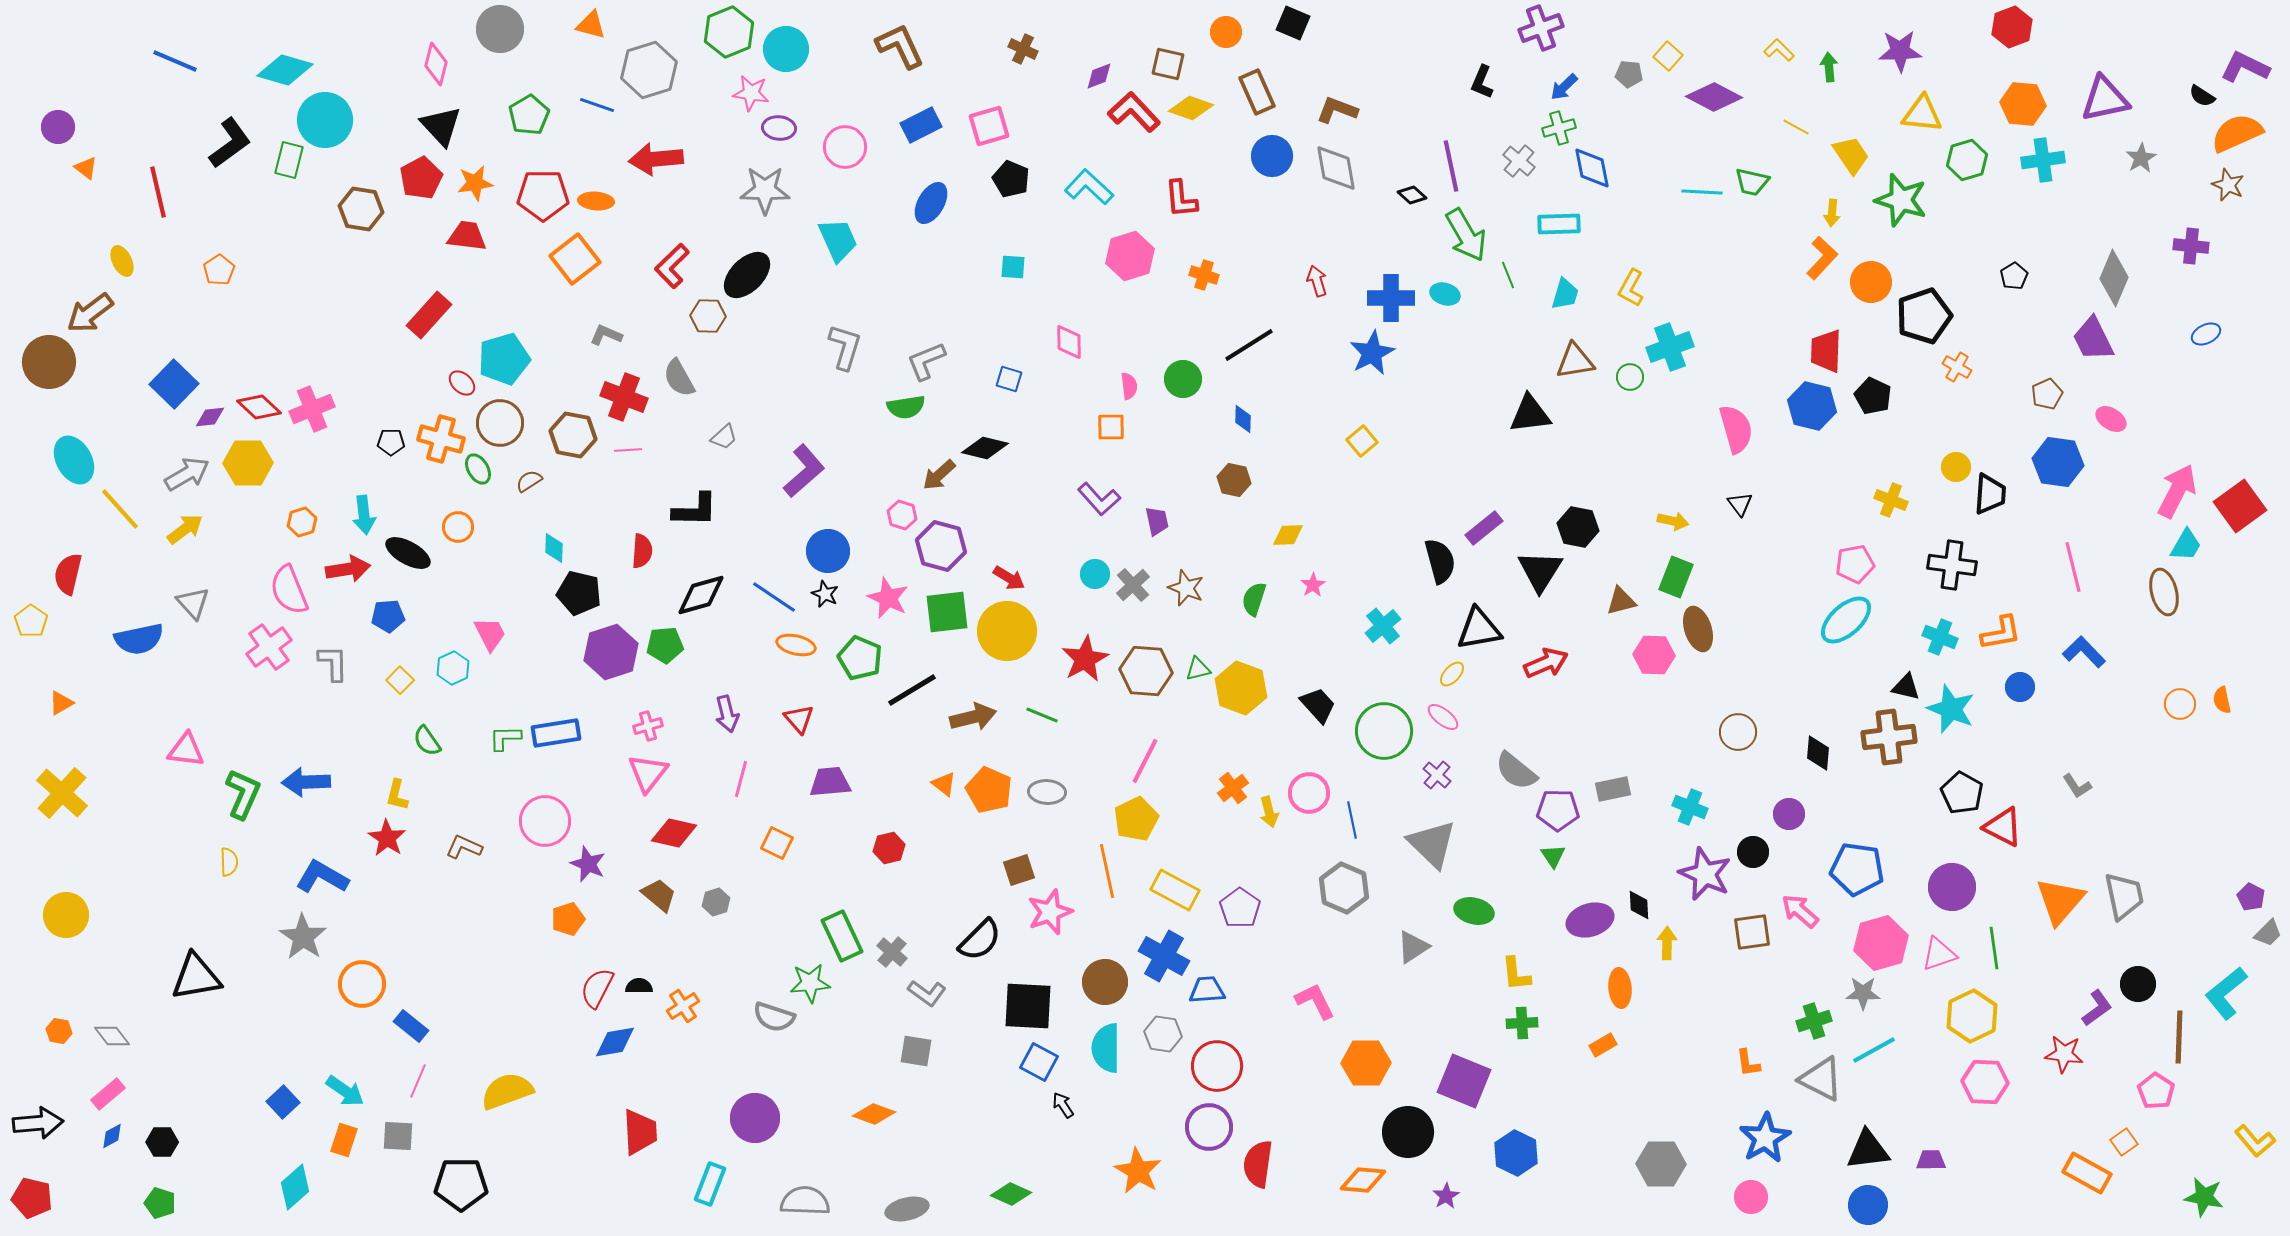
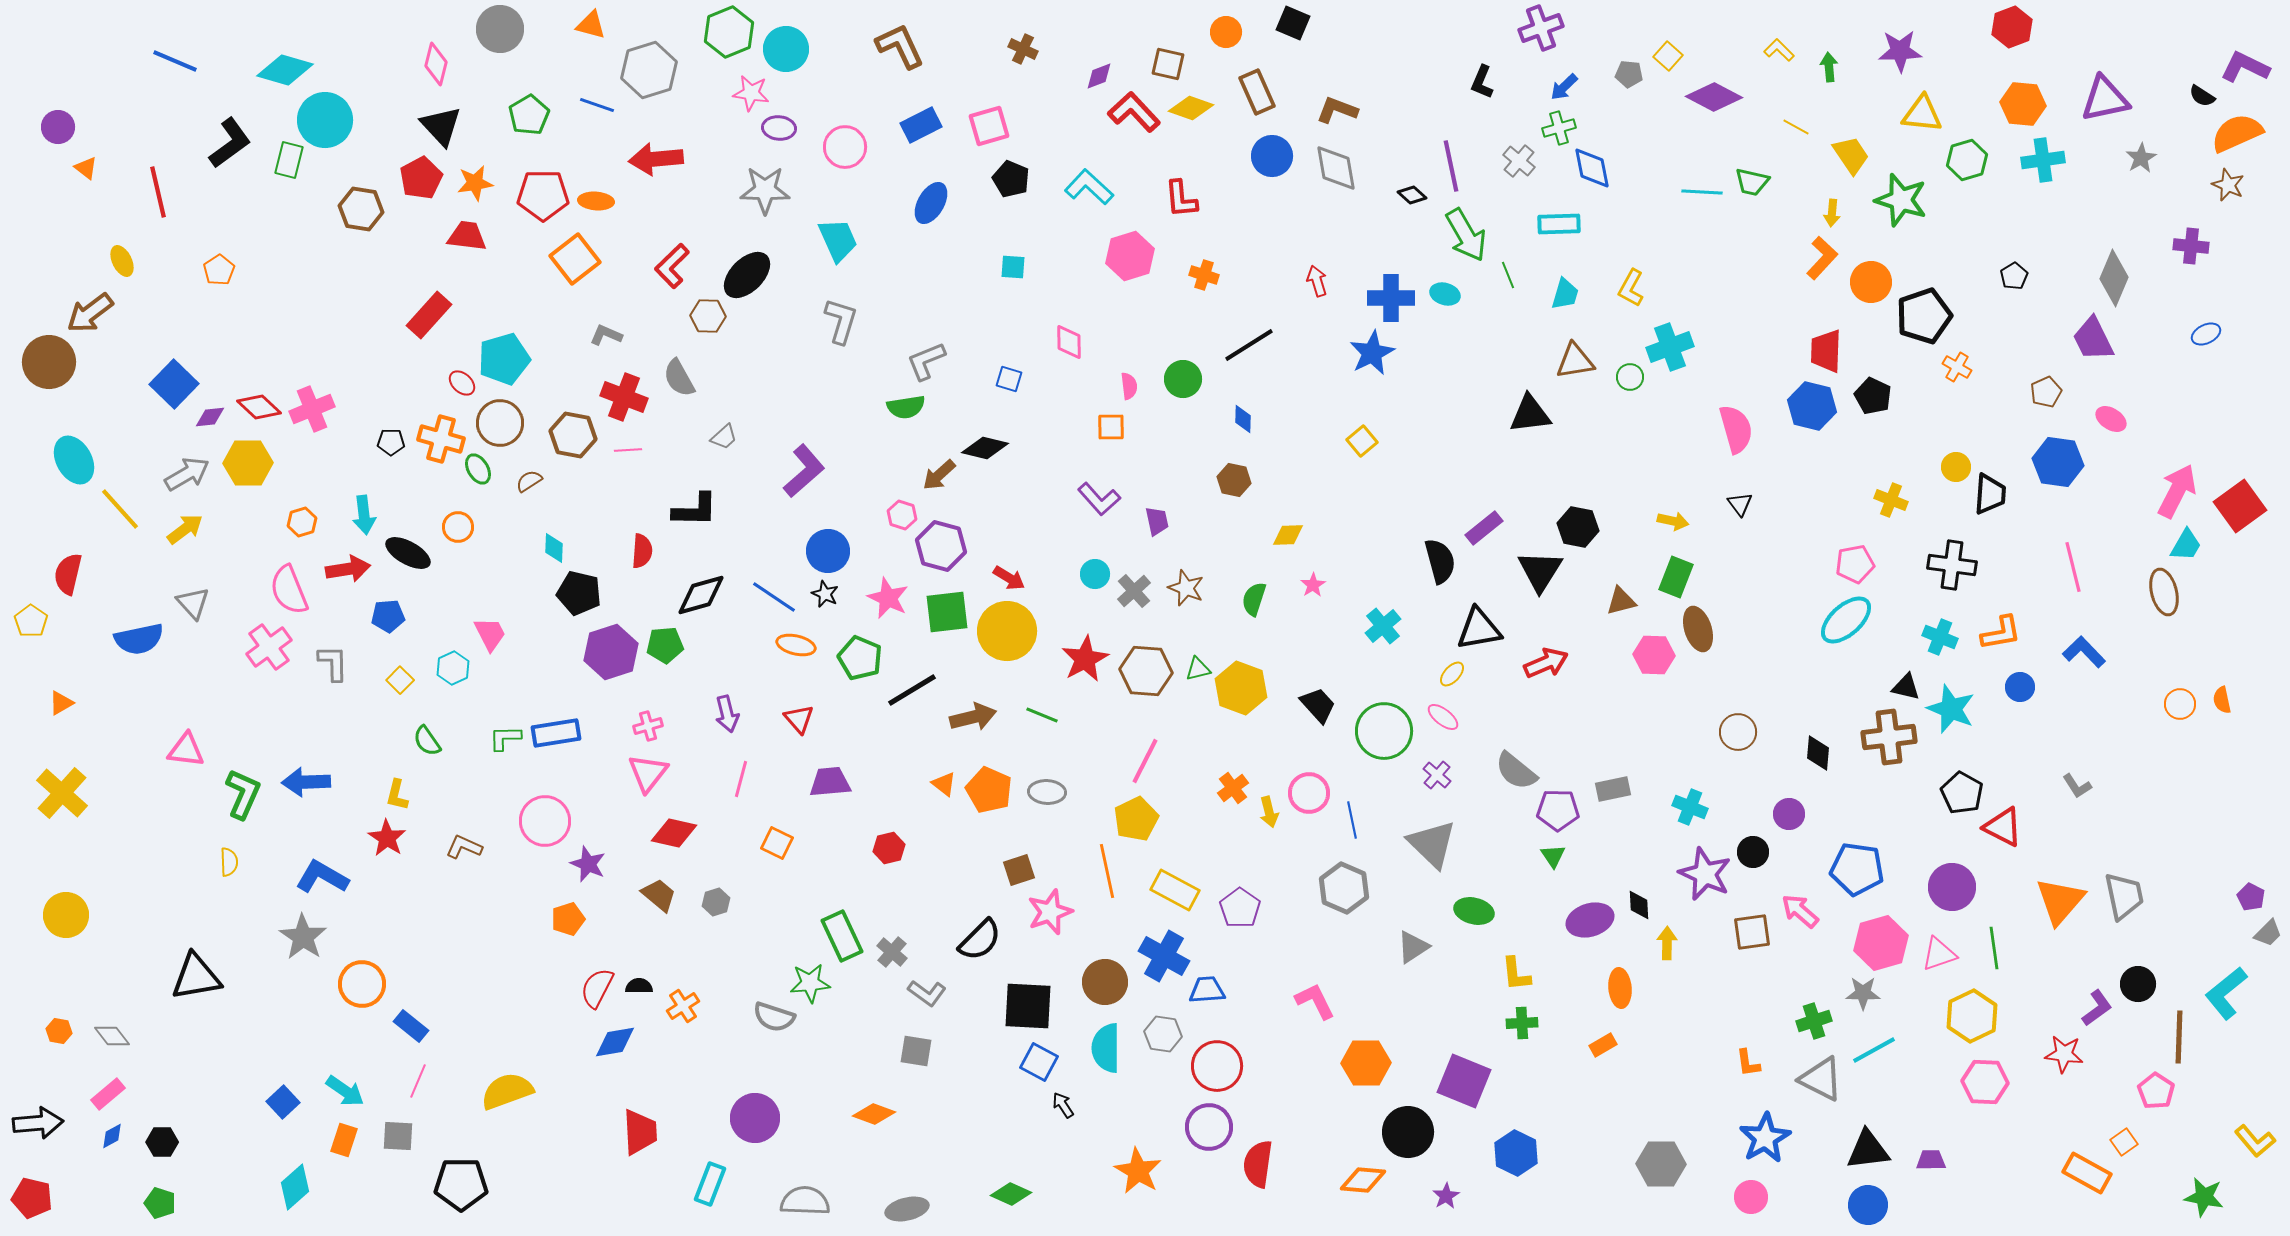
gray L-shape at (845, 347): moved 4 px left, 26 px up
brown pentagon at (2047, 394): moved 1 px left, 2 px up
gray cross at (1133, 585): moved 1 px right, 6 px down
